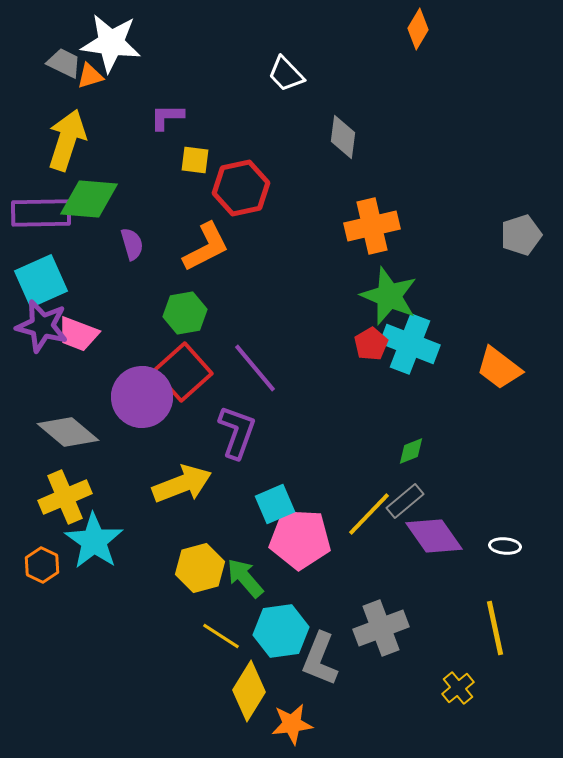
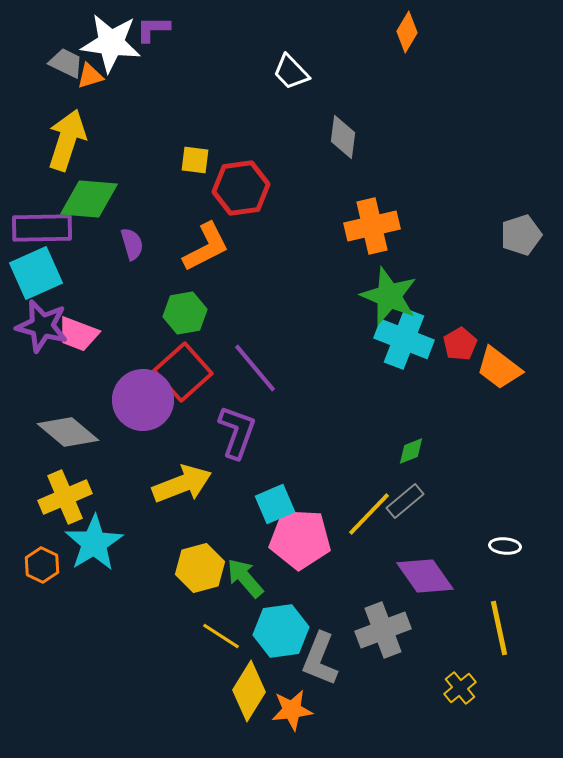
orange diamond at (418, 29): moved 11 px left, 3 px down
gray trapezoid at (64, 63): moved 2 px right
white trapezoid at (286, 74): moved 5 px right, 2 px up
purple L-shape at (167, 117): moved 14 px left, 88 px up
red hexagon at (241, 188): rotated 4 degrees clockwise
purple rectangle at (41, 213): moved 1 px right, 15 px down
cyan square at (41, 281): moved 5 px left, 8 px up
red pentagon at (371, 344): moved 89 px right
cyan cross at (410, 344): moved 6 px left, 5 px up
purple circle at (142, 397): moved 1 px right, 3 px down
purple diamond at (434, 536): moved 9 px left, 40 px down
cyan star at (94, 541): moved 2 px down; rotated 6 degrees clockwise
gray cross at (381, 628): moved 2 px right, 2 px down
yellow line at (495, 628): moved 4 px right
yellow cross at (458, 688): moved 2 px right
orange star at (292, 724): moved 14 px up
